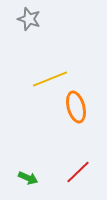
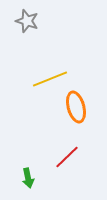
gray star: moved 2 px left, 2 px down
red line: moved 11 px left, 15 px up
green arrow: rotated 54 degrees clockwise
